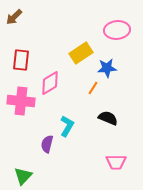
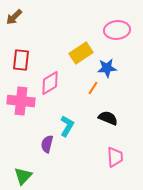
pink trapezoid: moved 1 px left, 5 px up; rotated 95 degrees counterclockwise
